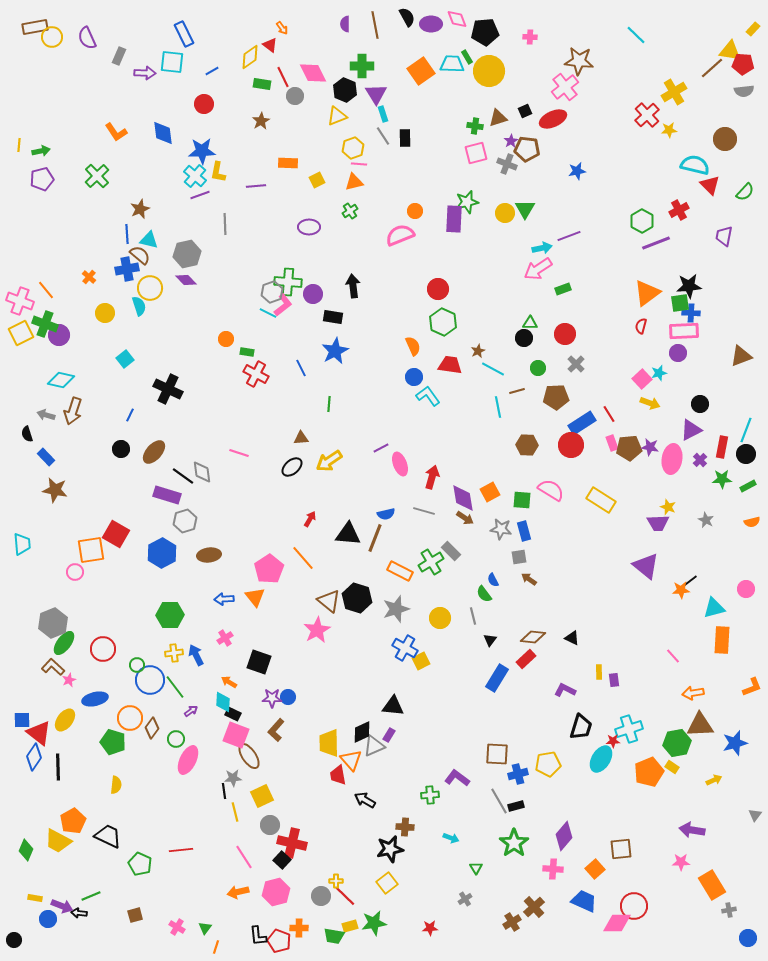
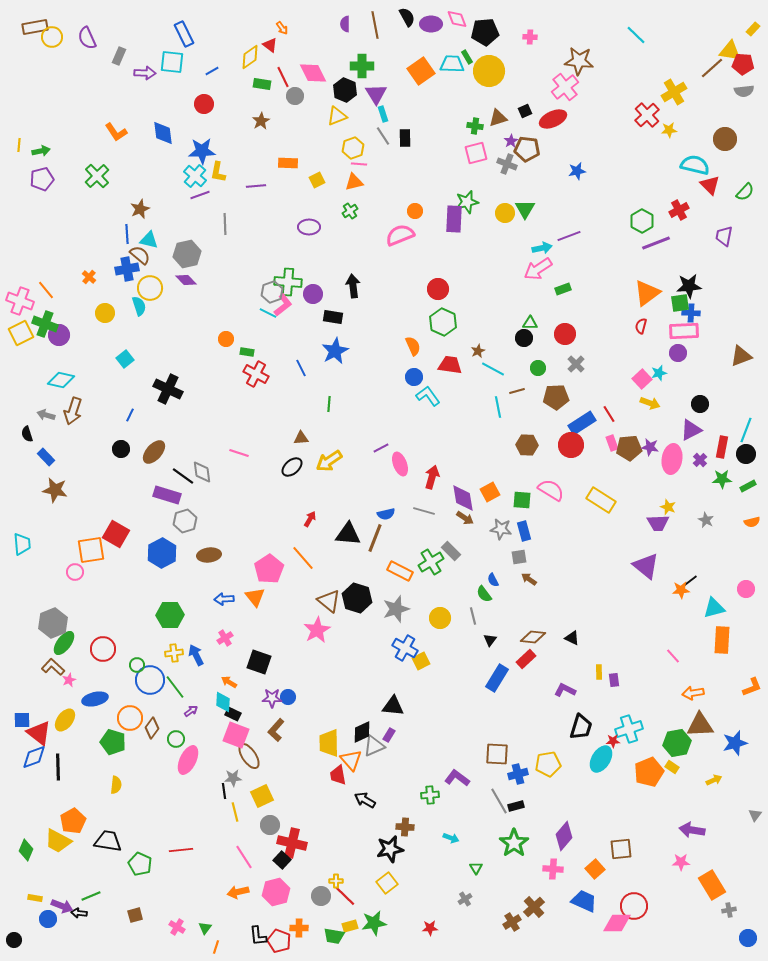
blue diamond at (34, 757): rotated 36 degrees clockwise
black trapezoid at (108, 836): moved 5 px down; rotated 16 degrees counterclockwise
